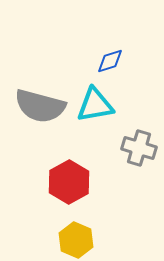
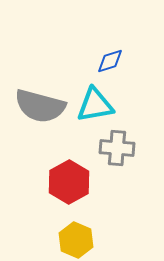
gray cross: moved 22 px left; rotated 12 degrees counterclockwise
